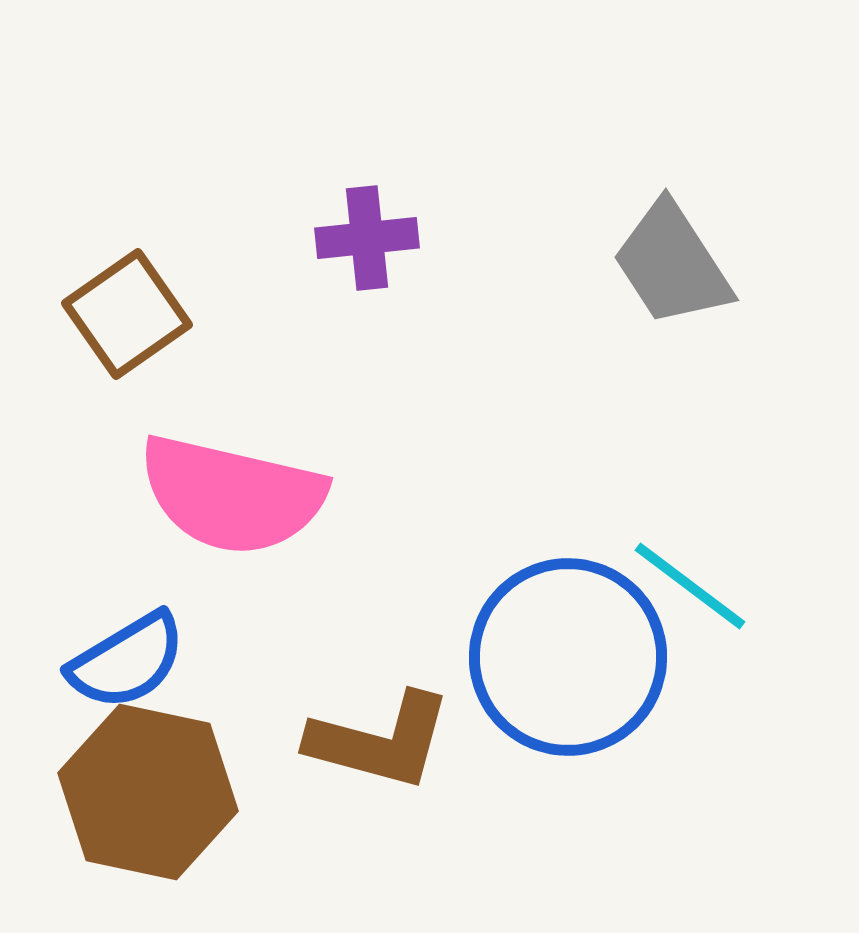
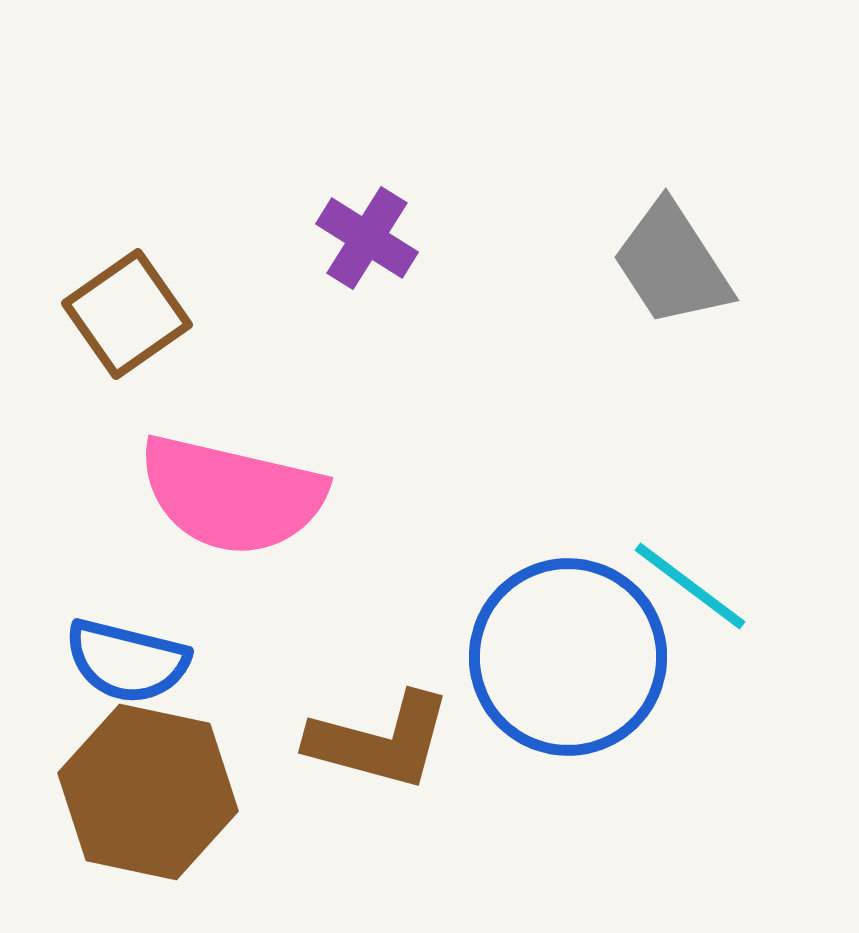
purple cross: rotated 38 degrees clockwise
blue semicircle: rotated 45 degrees clockwise
